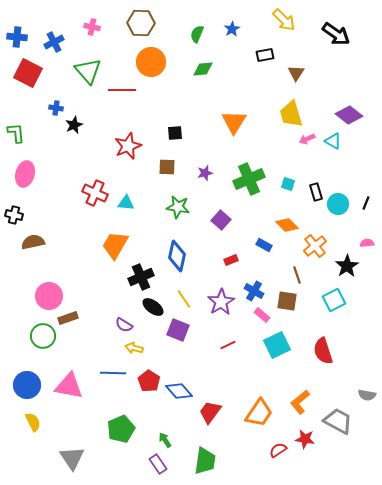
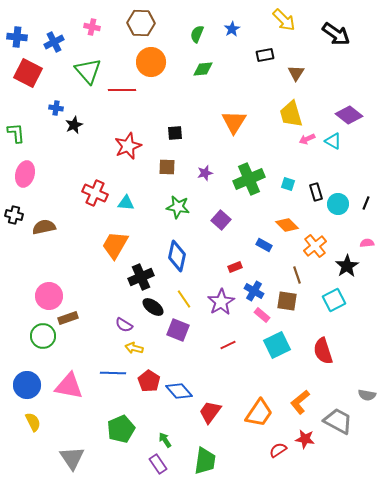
brown semicircle at (33, 242): moved 11 px right, 15 px up
red rectangle at (231, 260): moved 4 px right, 7 px down
